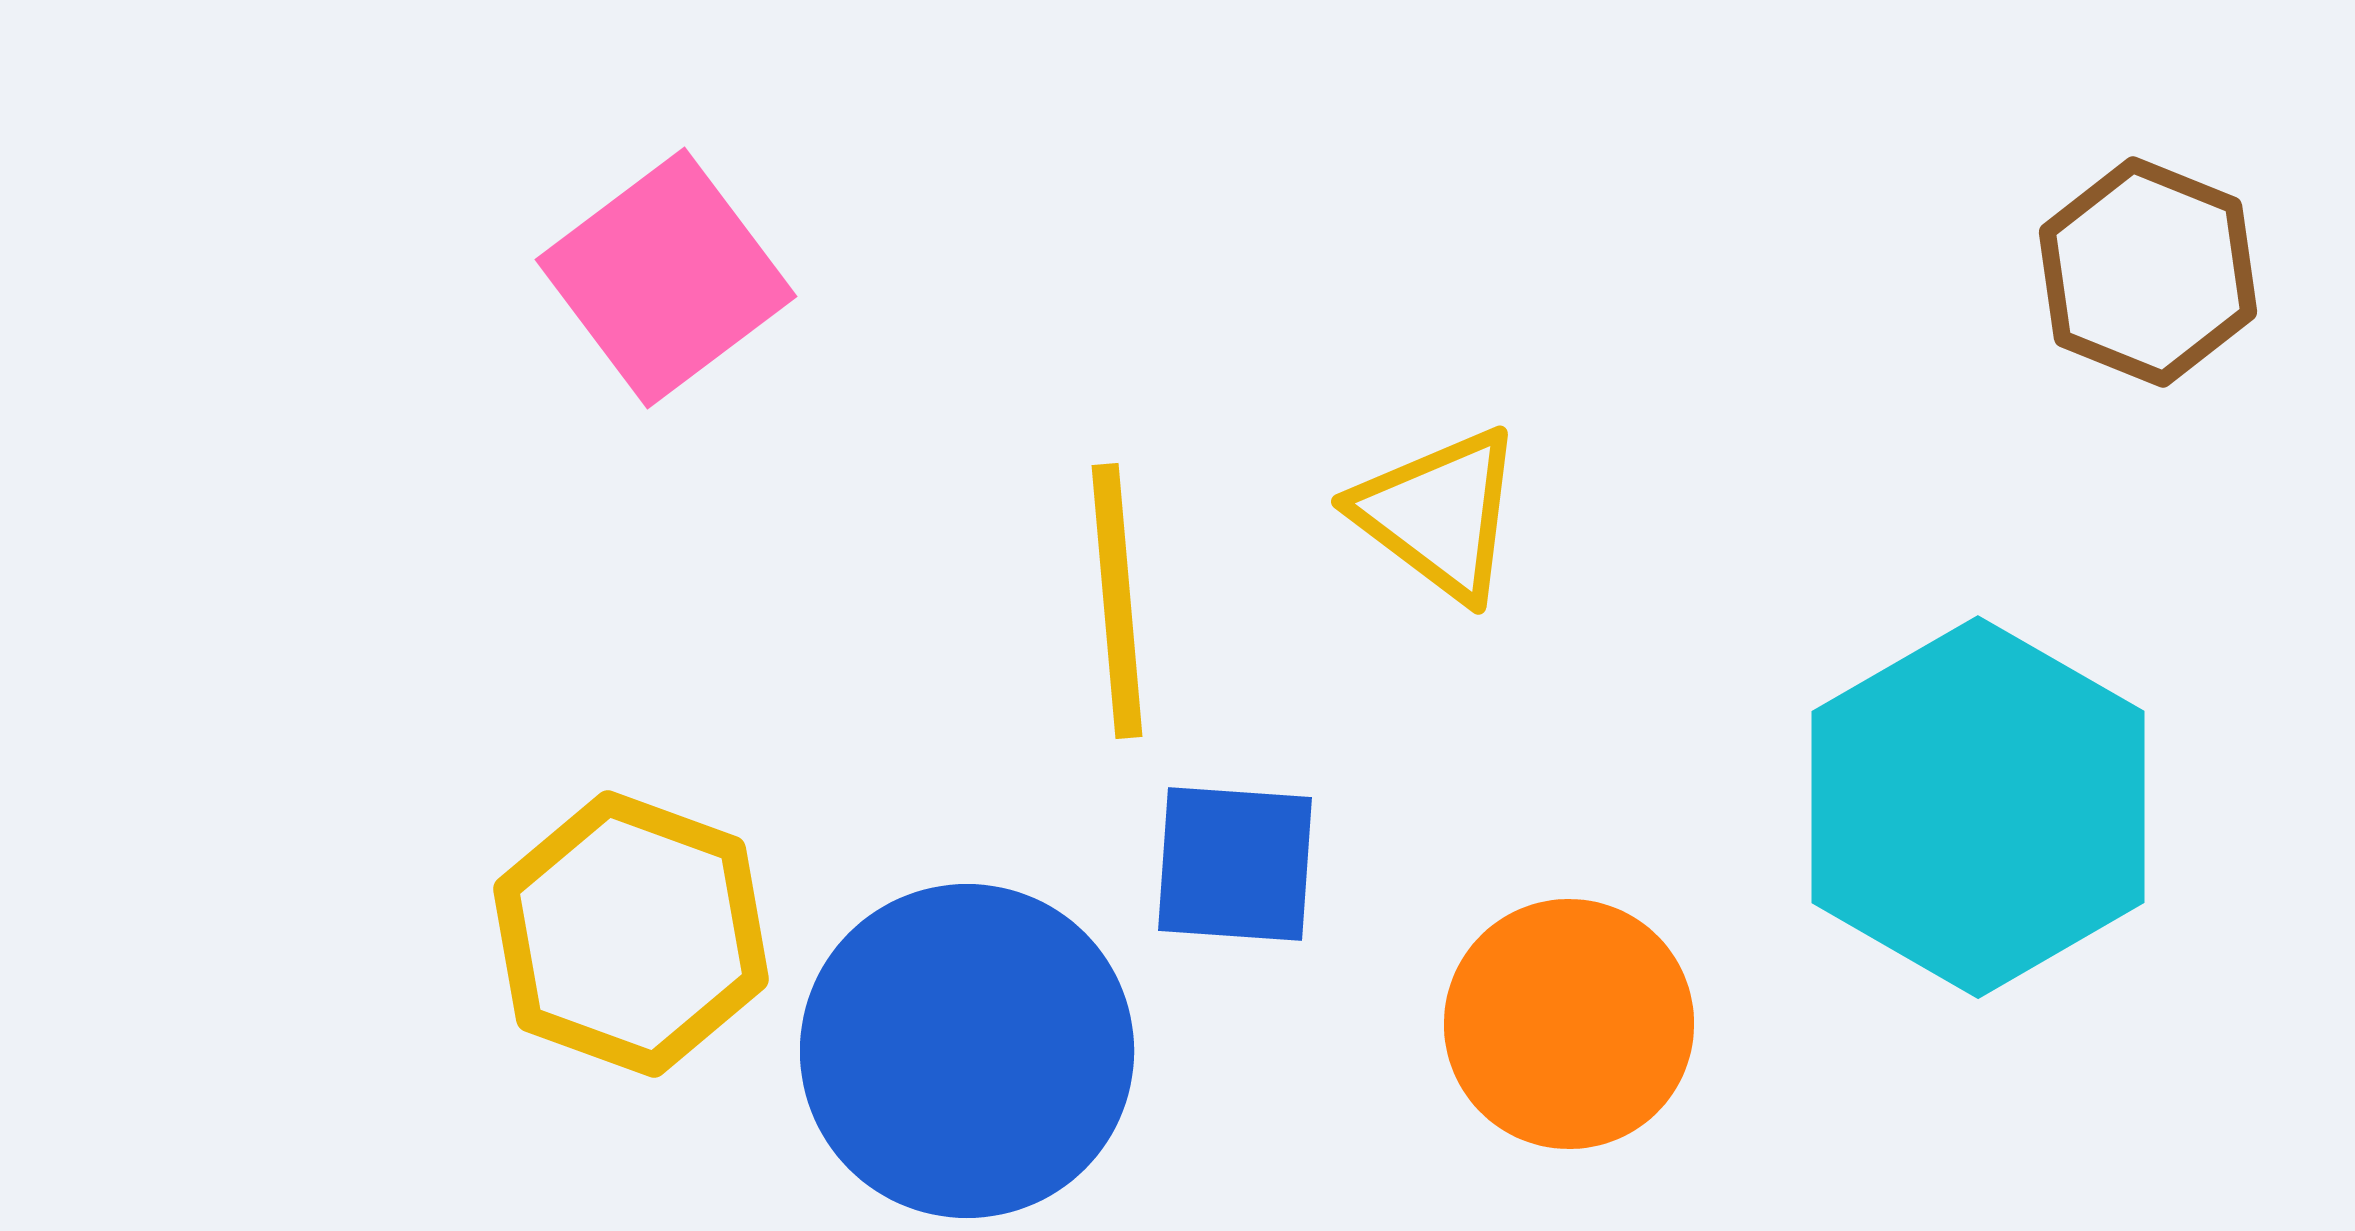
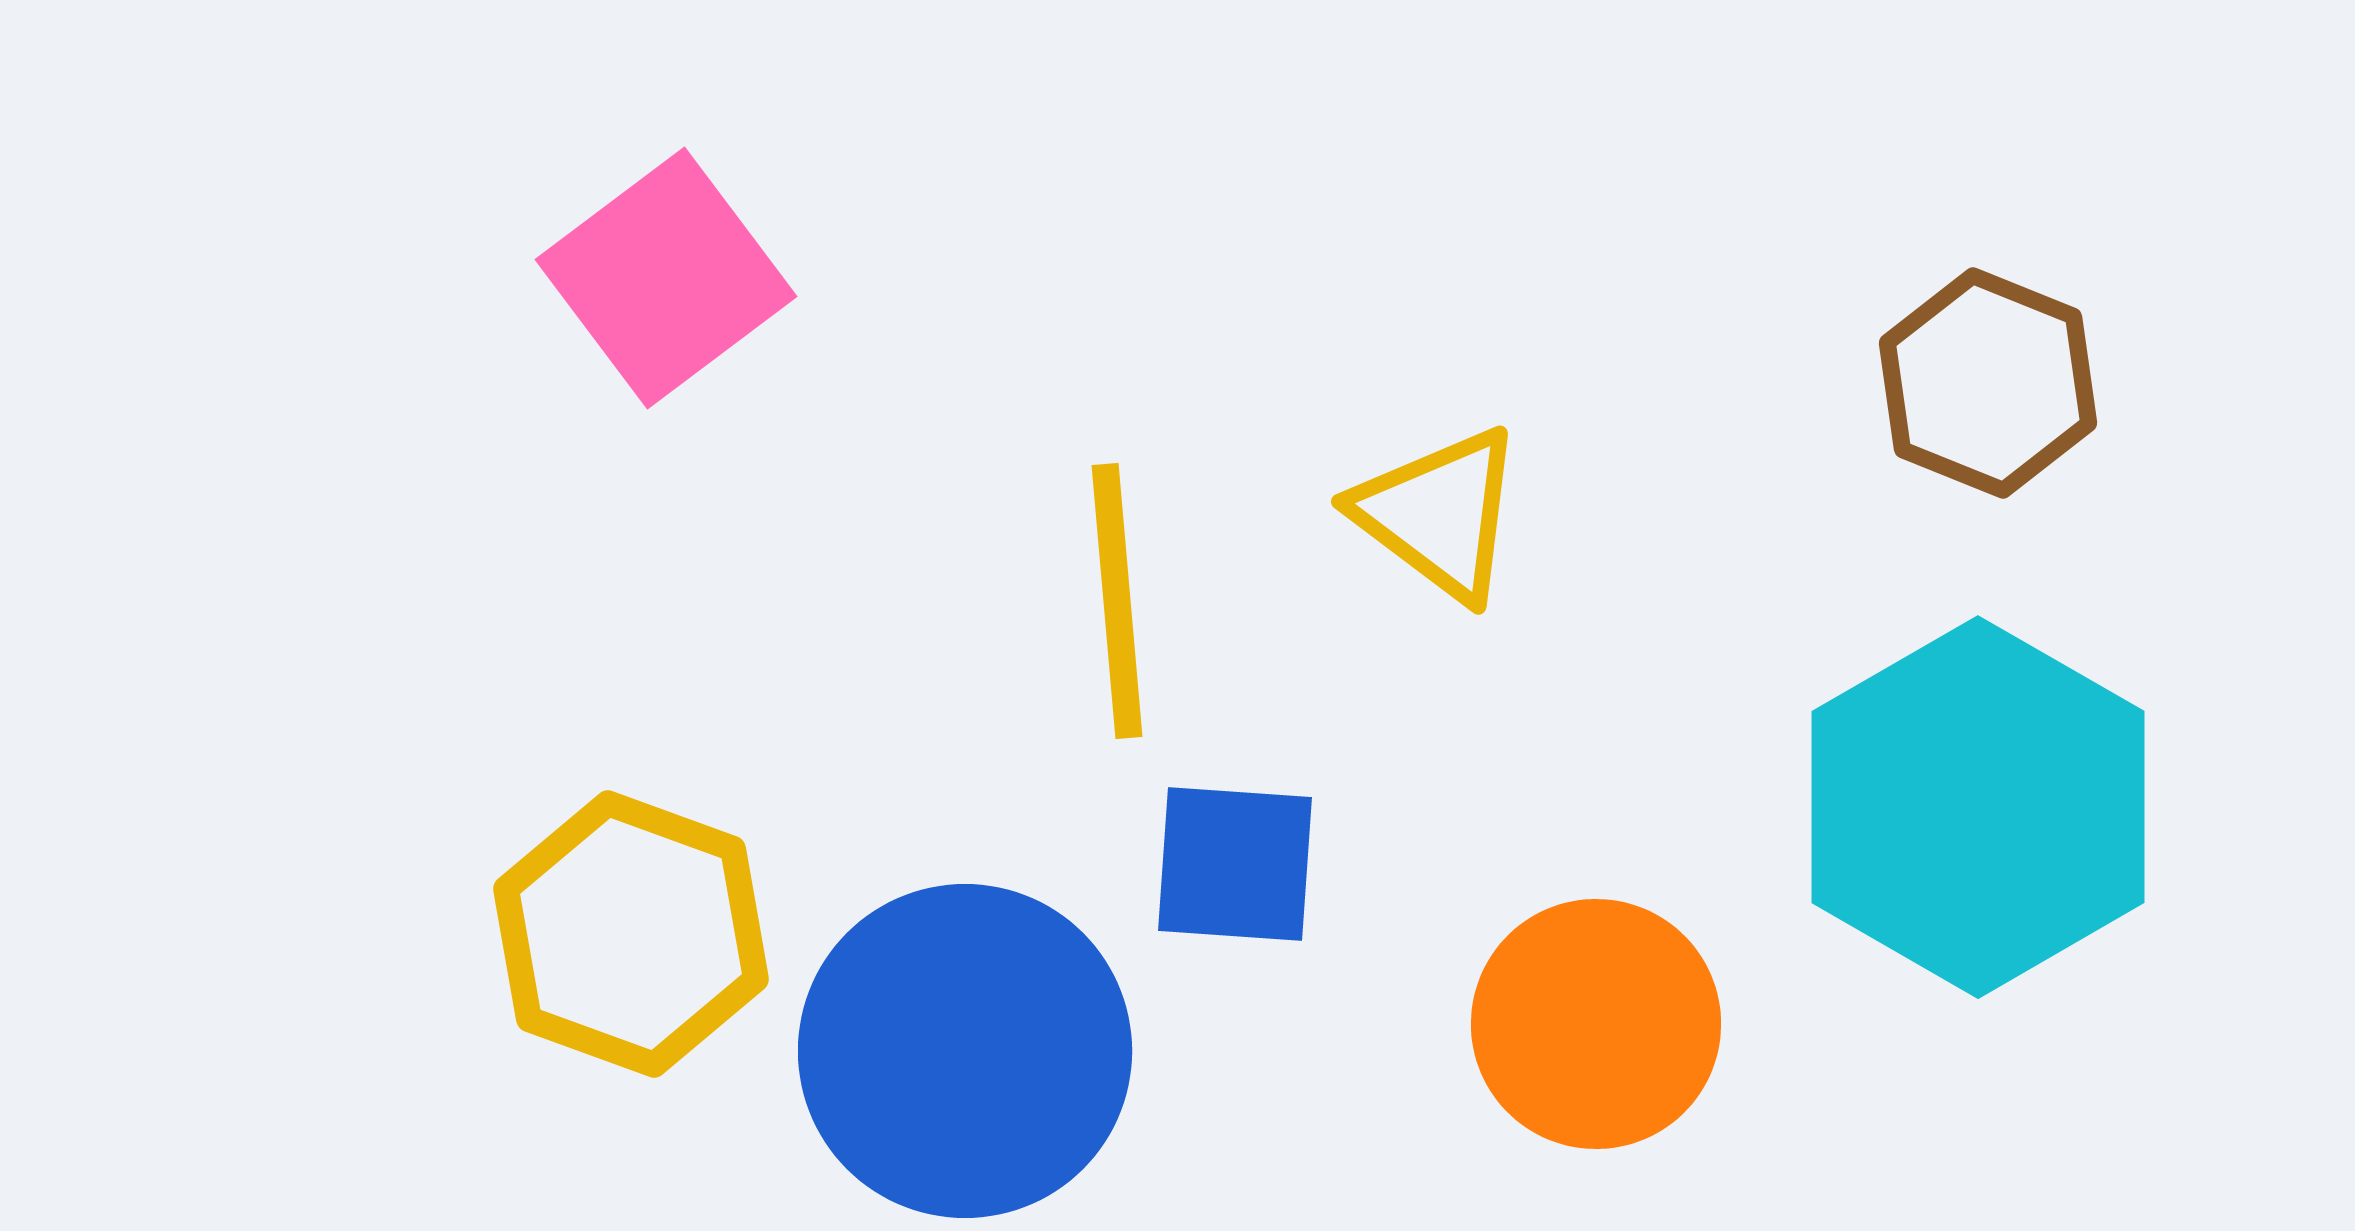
brown hexagon: moved 160 px left, 111 px down
orange circle: moved 27 px right
blue circle: moved 2 px left
